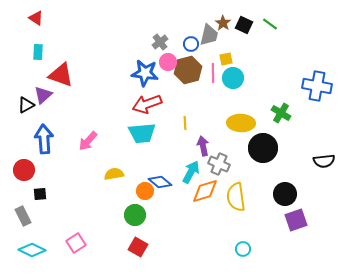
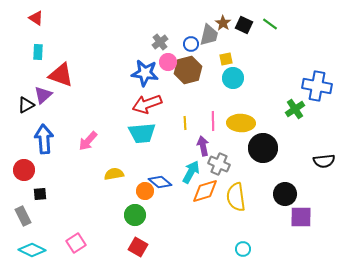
pink line at (213, 73): moved 48 px down
green cross at (281, 113): moved 14 px right, 4 px up; rotated 24 degrees clockwise
purple square at (296, 220): moved 5 px right, 3 px up; rotated 20 degrees clockwise
